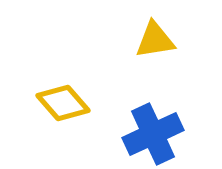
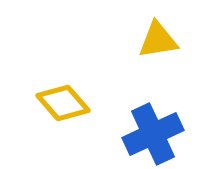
yellow triangle: moved 3 px right
